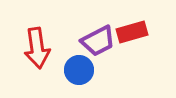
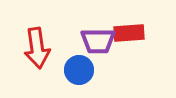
red rectangle: moved 3 px left, 1 px down; rotated 12 degrees clockwise
purple trapezoid: rotated 27 degrees clockwise
